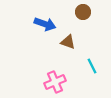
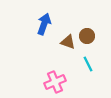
brown circle: moved 4 px right, 24 px down
blue arrow: moved 1 px left; rotated 90 degrees counterclockwise
cyan line: moved 4 px left, 2 px up
